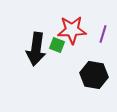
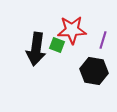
purple line: moved 6 px down
black hexagon: moved 4 px up
